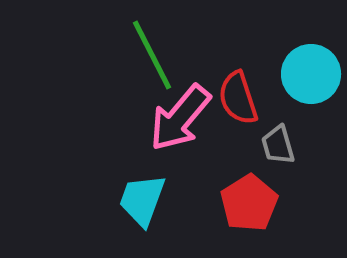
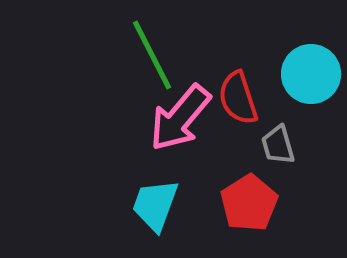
cyan trapezoid: moved 13 px right, 5 px down
